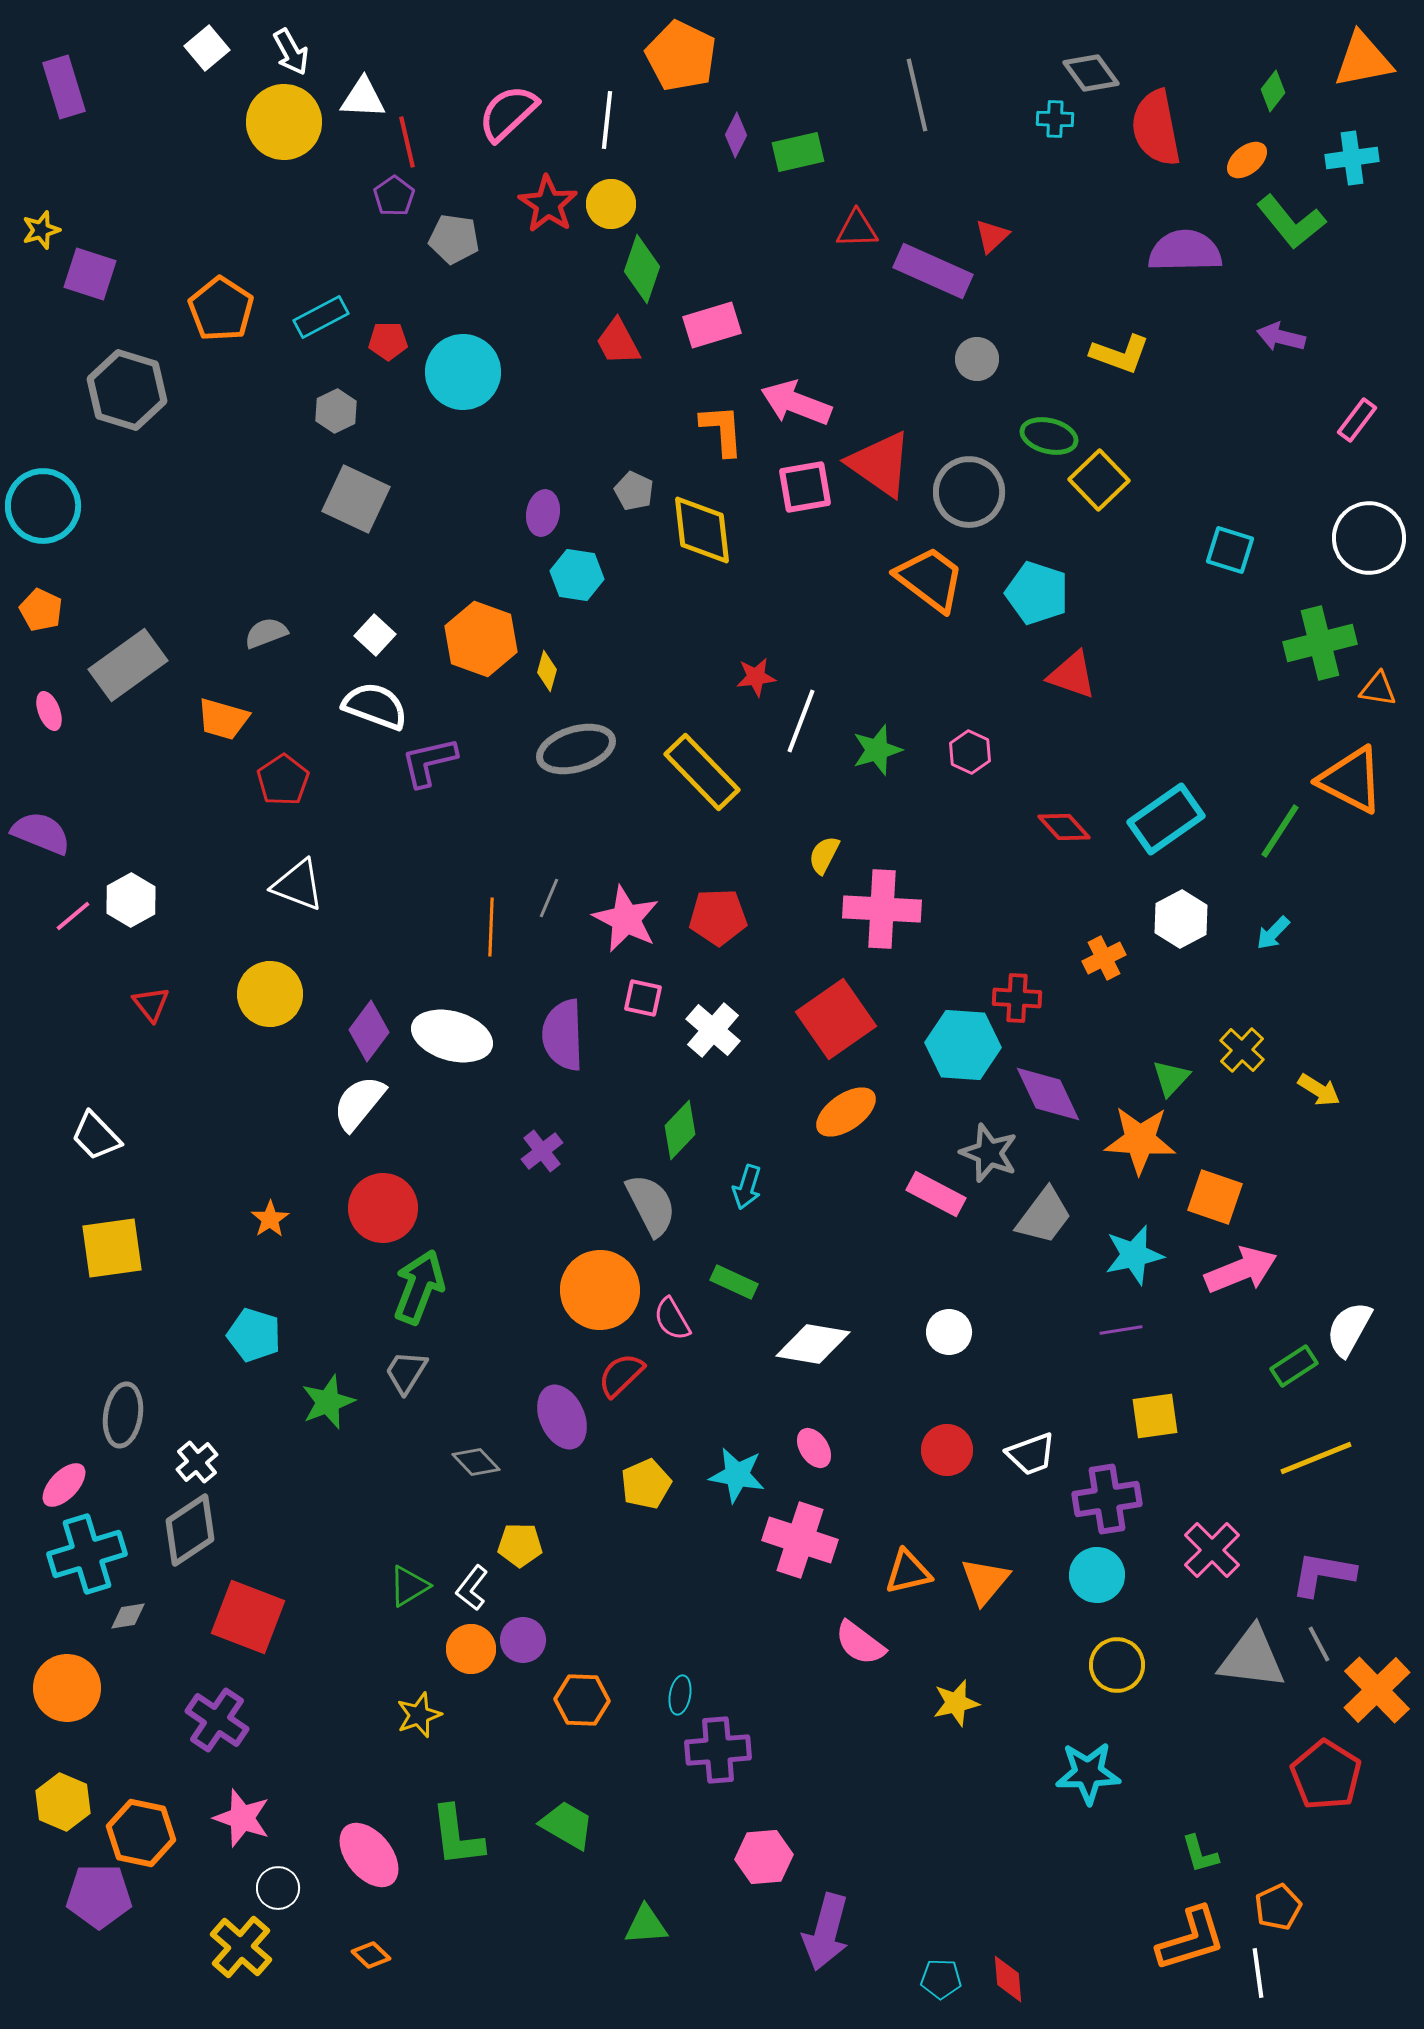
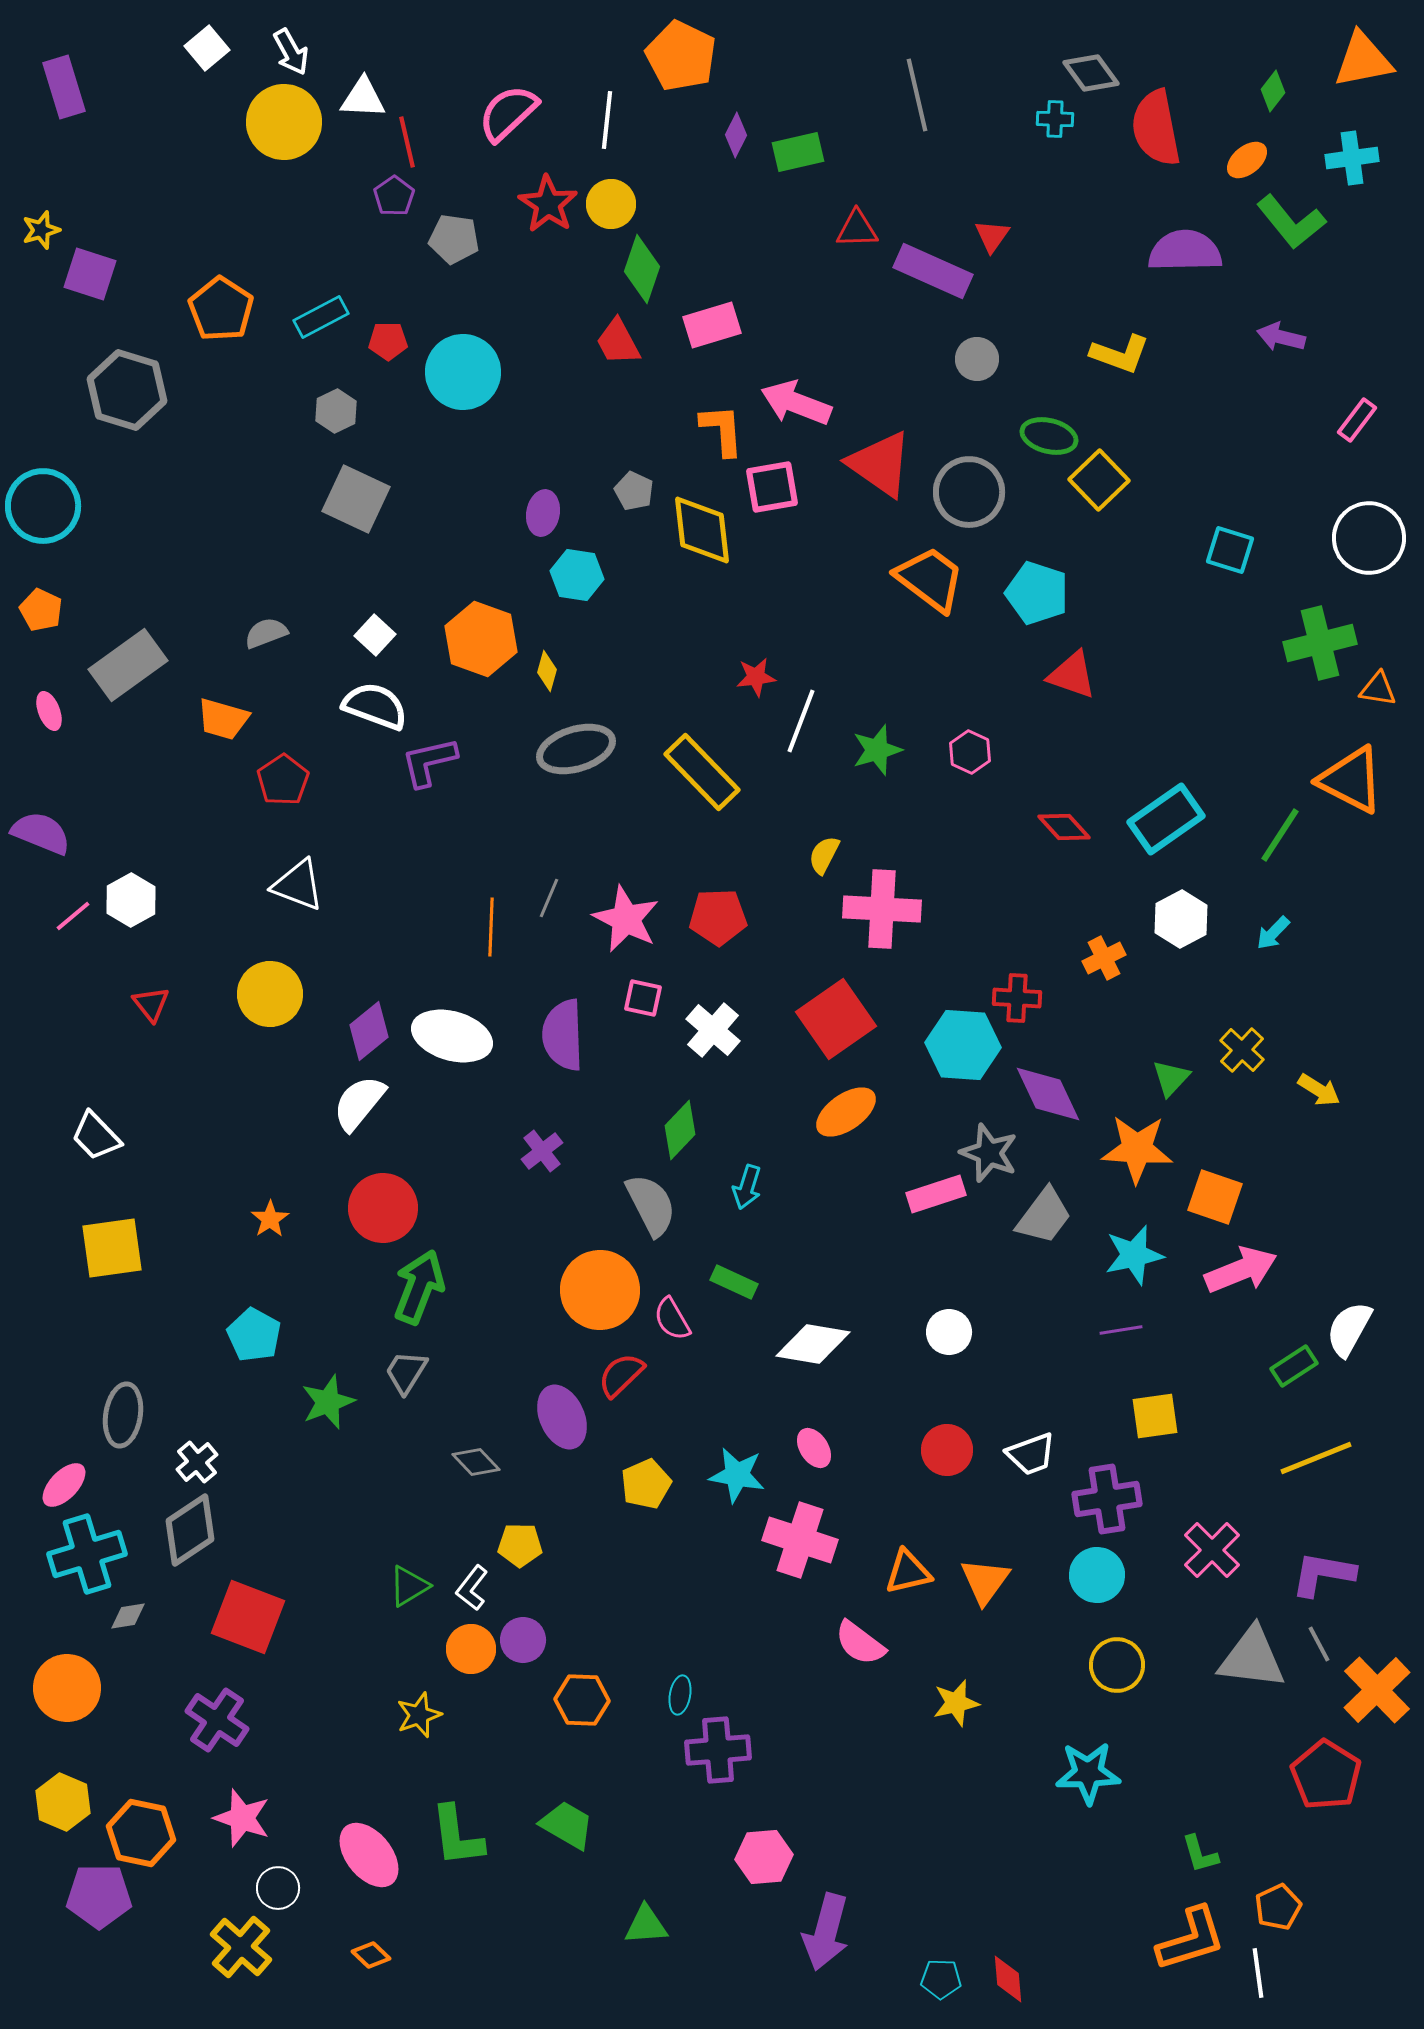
red triangle at (992, 236): rotated 12 degrees counterclockwise
pink square at (805, 487): moved 33 px left
green line at (1280, 831): moved 4 px down
purple diamond at (369, 1031): rotated 14 degrees clockwise
orange star at (1140, 1140): moved 3 px left, 9 px down
pink rectangle at (936, 1194): rotated 46 degrees counterclockwise
cyan pentagon at (254, 1335): rotated 12 degrees clockwise
orange triangle at (985, 1581): rotated 4 degrees counterclockwise
